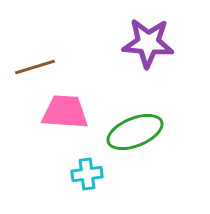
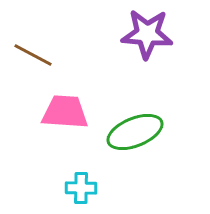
purple star: moved 1 px left, 9 px up
brown line: moved 2 px left, 12 px up; rotated 45 degrees clockwise
cyan cross: moved 6 px left, 14 px down; rotated 8 degrees clockwise
